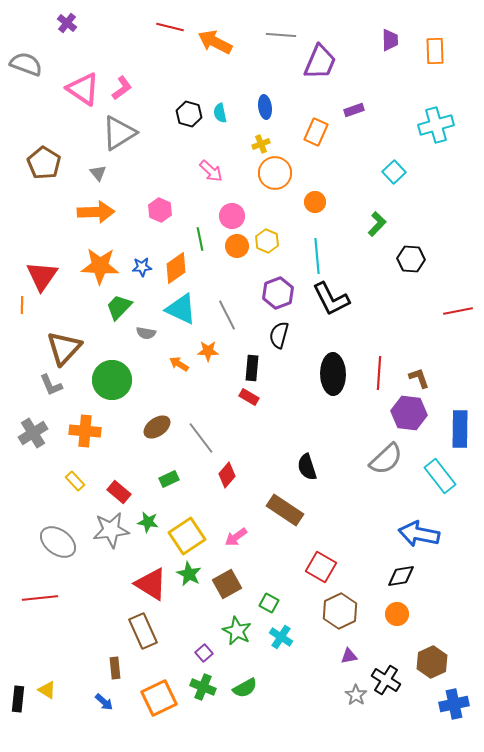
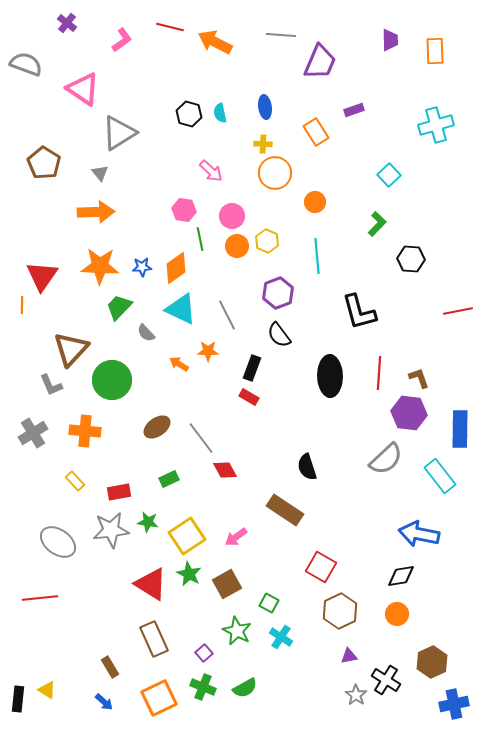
pink L-shape at (122, 88): moved 48 px up
orange rectangle at (316, 132): rotated 56 degrees counterclockwise
yellow cross at (261, 144): moved 2 px right; rotated 24 degrees clockwise
cyan square at (394, 172): moved 5 px left, 3 px down
gray triangle at (98, 173): moved 2 px right
pink hexagon at (160, 210): moved 24 px right; rotated 15 degrees counterclockwise
black L-shape at (331, 299): moved 28 px right, 13 px down; rotated 12 degrees clockwise
gray semicircle at (146, 333): rotated 36 degrees clockwise
black semicircle at (279, 335): rotated 52 degrees counterclockwise
brown triangle at (64, 348): moved 7 px right, 1 px down
black rectangle at (252, 368): rotated 15 degrees clockwise
black ellipse at (333, 374): moved 3 px left, 2 px down
red diamond at (227, 475): moved 2 px left, 5 px up; rotated 70 degrees counterclockwise
red rectangle at (119, 492): rotated 50 degrees counterclockwise
brown rectangle at (143, 631): moved 11 px right, 8 px down
brown rectangle at (115, 668): moved 5 px left, 1 px up; rotated 25 degrees counterclockwise
